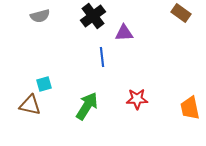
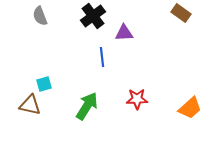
gray semicircle: rotated 84 degrees clockwise
orange trapezoid: rotated 120 degrees counterclockwise
